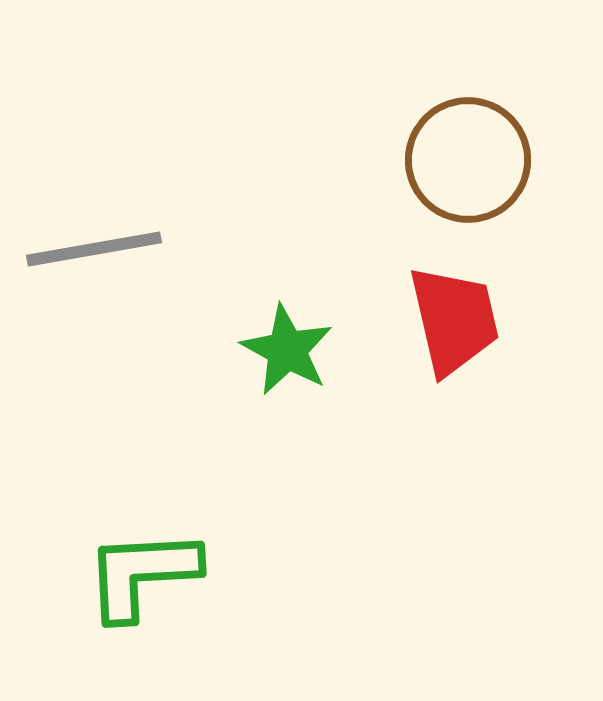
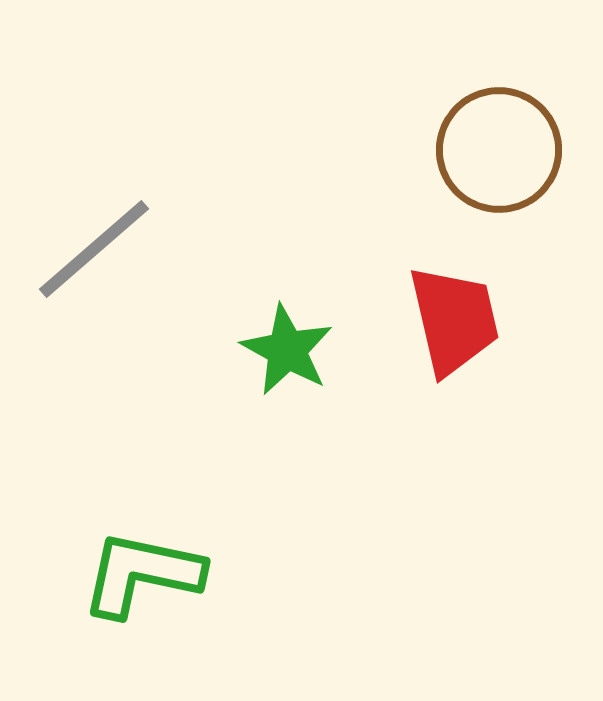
brown circle: moved 31 px right, 10 px up
gray line: rotated 31 degrees counterclockwise
green L-shape: rotated 15 degrees clockwise
